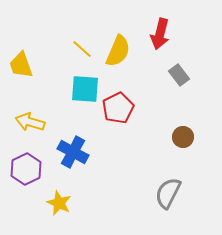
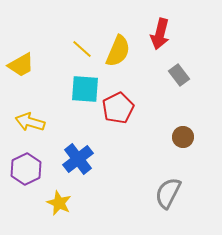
yellow trapezoid: rotated 100 degrees counterclockwise
blue cross: moved 5 px right, 7 px down; rotated 24 degrees clockwise
